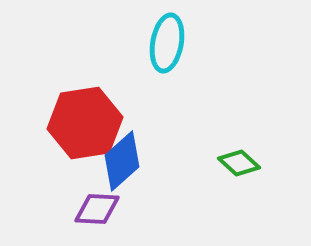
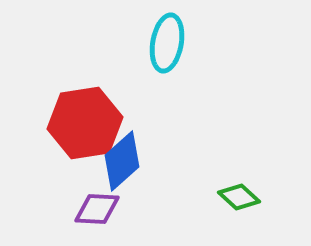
green diamond: moved 34 px down
